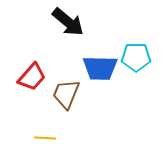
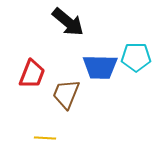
blue trapezoid: moved 1 px up
red trapezoid: moved 3 px up; rotated 20 degrees counterclockwise
